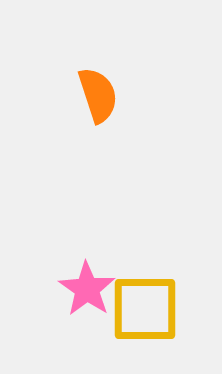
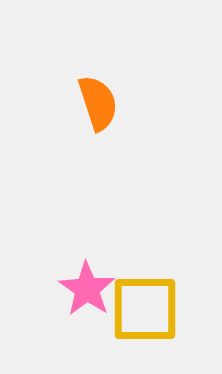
orange semicircle: moved 8 px down
